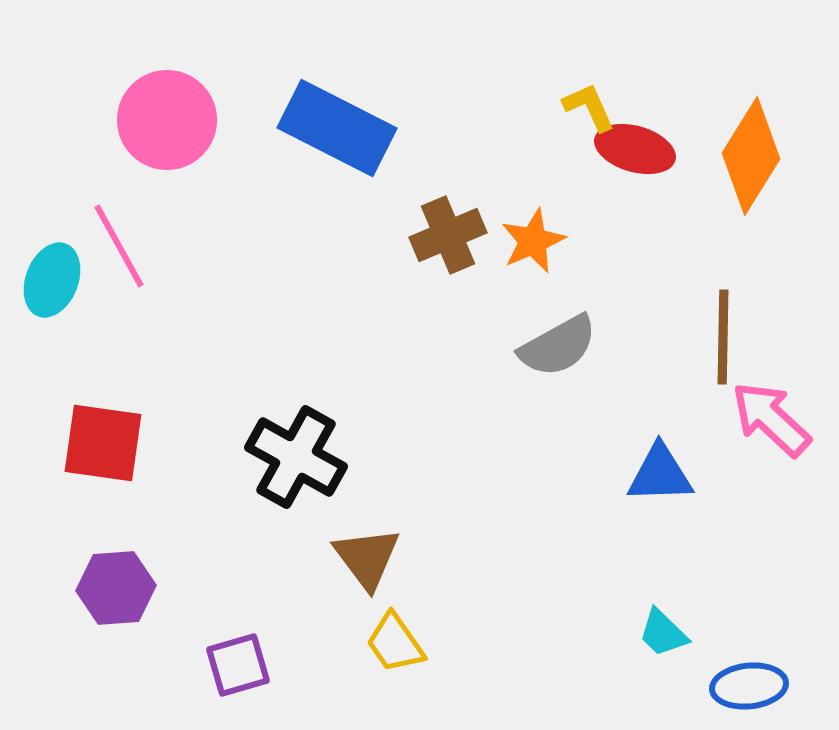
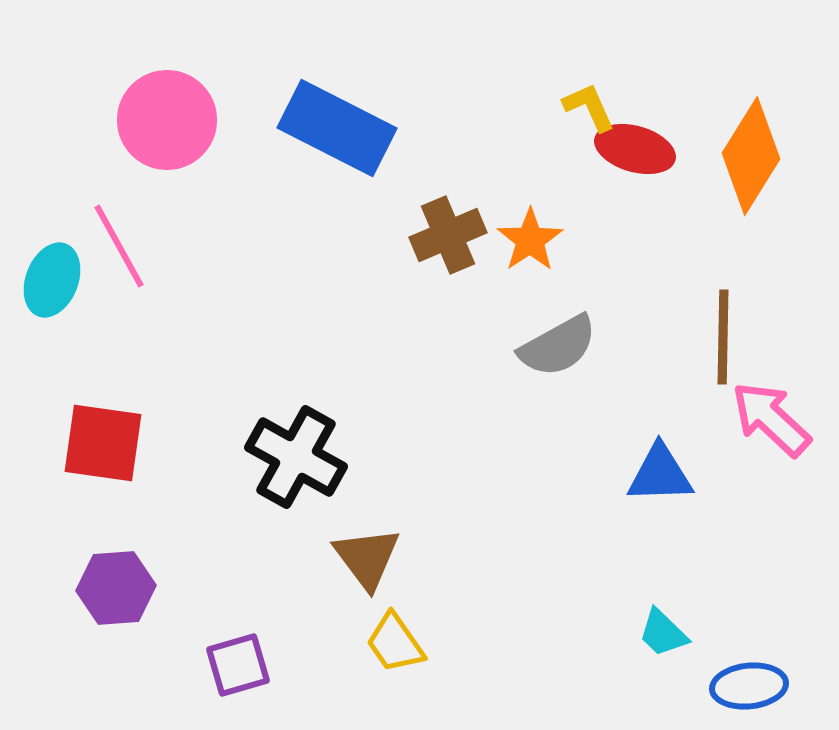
orange star: moved 3 px left, 1 px up; rotated 10 degrees counterclockwise
